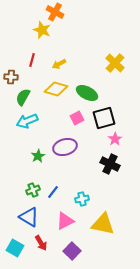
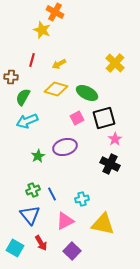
blue line: moved 1 px left, 2 px down; rotated 64 degrees counterclockwise
blue triangle: moved 1 px right, 2 px up; rotated 20 degrees clockwise
